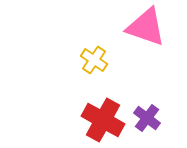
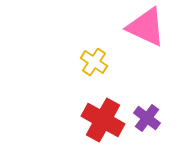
pink triangle: rotated 6 degrees clockwise
yellow cross: moved 2 px down
